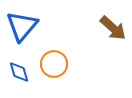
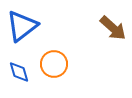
blue triangle: rotated 12 degrees clockwise
